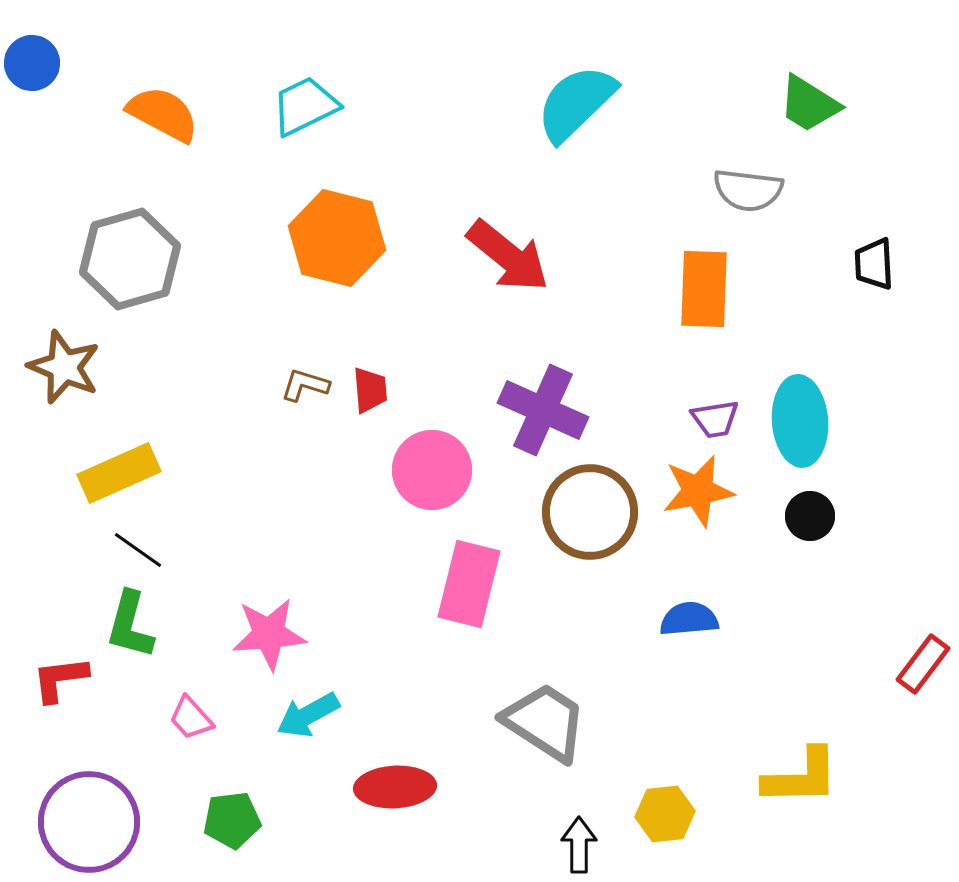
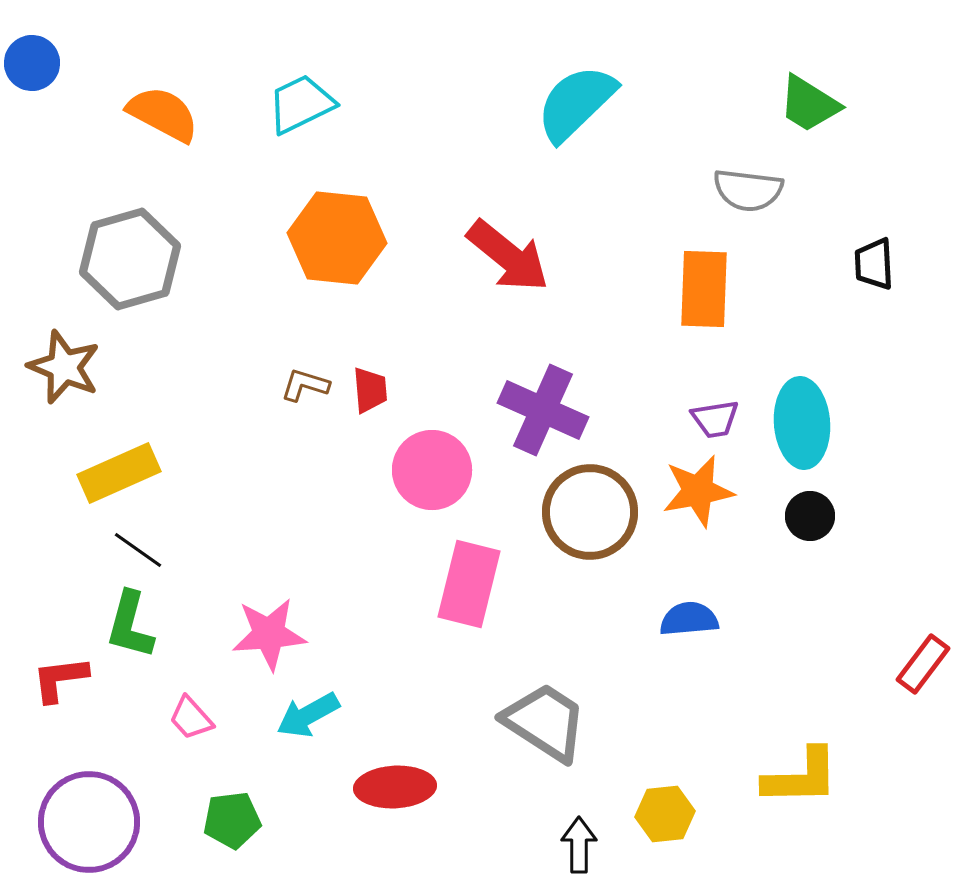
cyan trapezoid: moved 4 px left, 2 px up
orange hexagon: rotated 8 degrees counterclockwise
cyan ellipse: moved 2 px right, 2 px down
